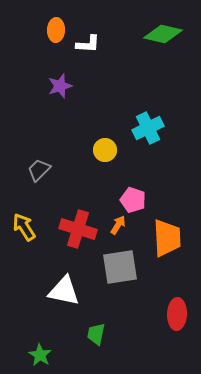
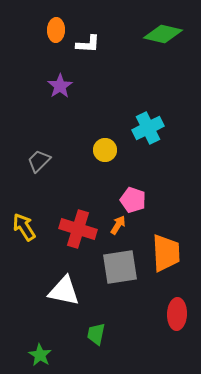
purple star: rotated 15 degrees counterclockwise
gray trapezoid: moved 9 px up
orange trapezoid: moved 1 px left, 15 px down
